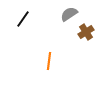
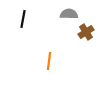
gray semicircle: rotated 36 degrees clockwise
black line: rotated 24 degrees counterclockwise
